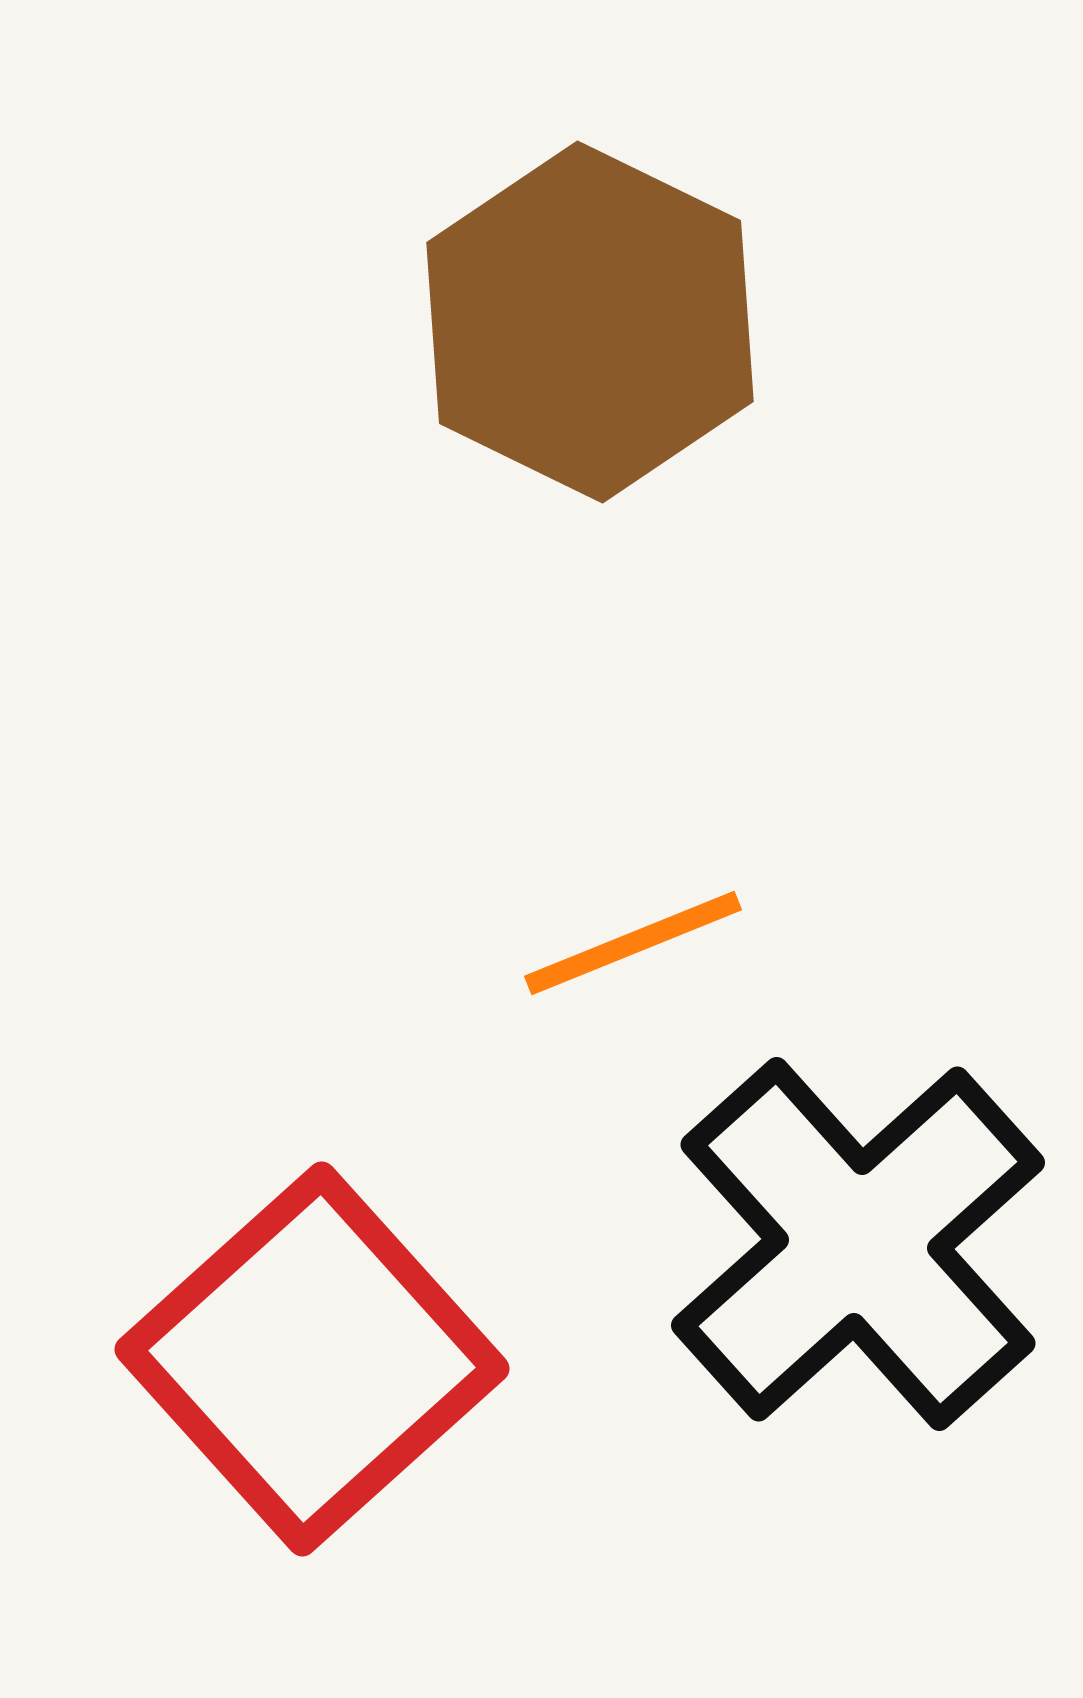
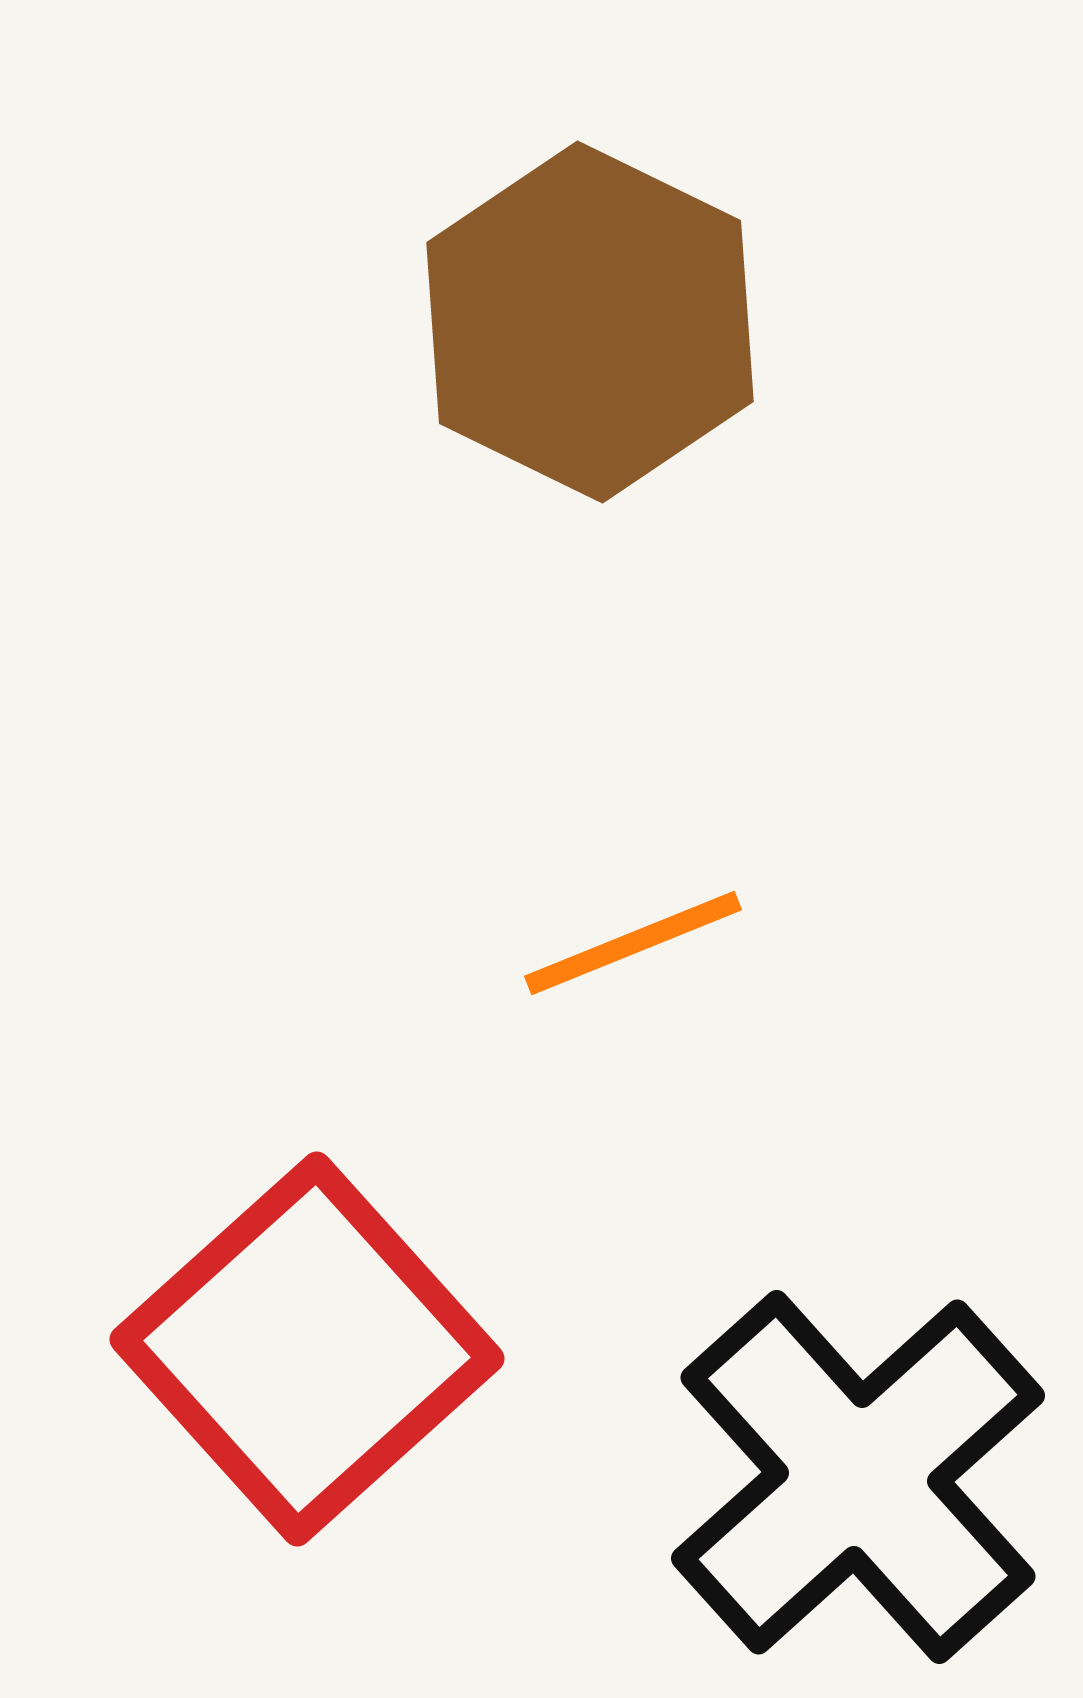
black cross: moved 233 px down
red square: moved 5 px left, 10 px up
